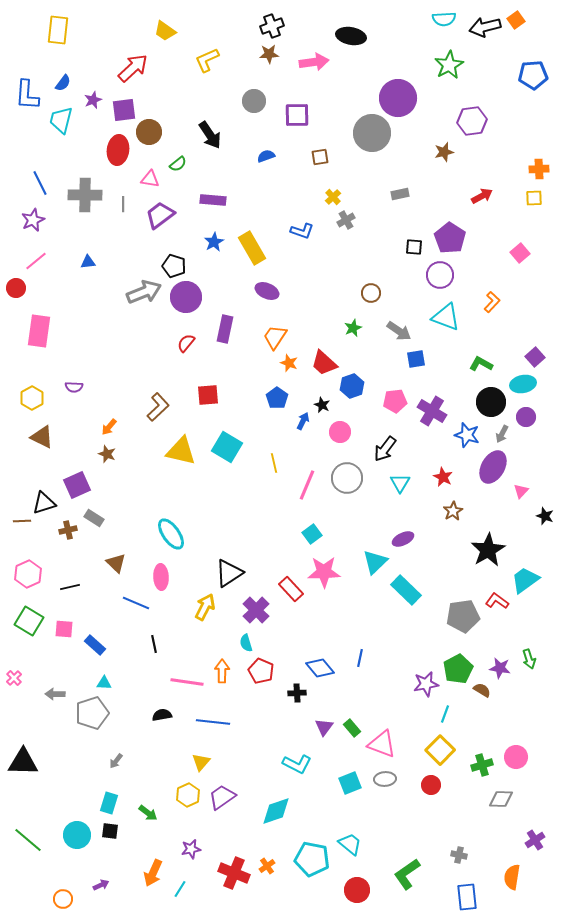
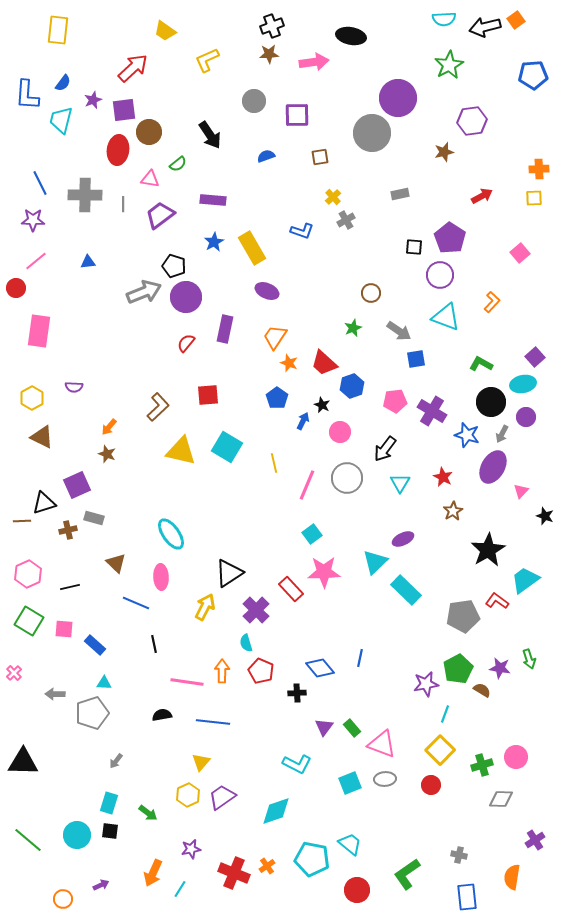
purple star at (33, 220): rotated 25 degrees clockwise
gray rectangle at (94, 518): rotated 18 degrees counterclockwise
pink cross at (14, 678): moved 5 px up
